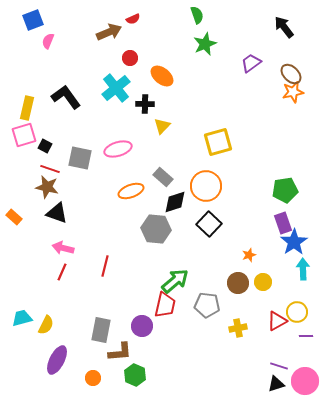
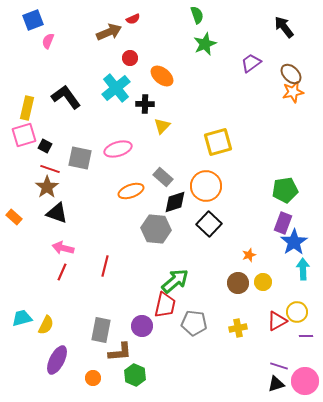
brown star at (47, 187): rotated 25 degrees clockwise
purple rectangle at (283, 223): rotated 40 degrees clockwise
gray pentagon at (207, 305): moved 13 px left, 18 px down
